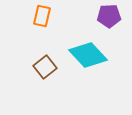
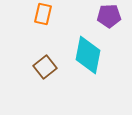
orange rectangle: moved 1 px right, 2 px up
cyan diamond: rotated 54 degrees clockwise
